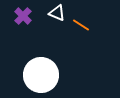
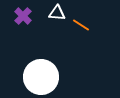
white triangle: rotated 18 degrees counterclockwise
white circle: moved 2 px down
